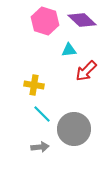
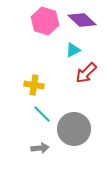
cyan triangle: moved 4 px right; rotated 21 degrees counterclockwise
red arrow: moved 2 px down
gray arrow: moved 1 px down
